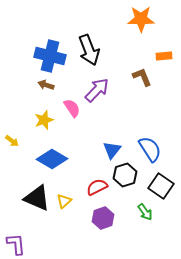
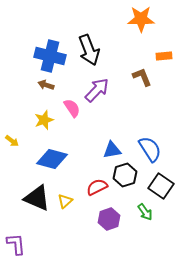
blue triangle: rotated 42 degrees clockwise
blue diamond: rotated 16 degrees counterclockwise
yellow triangle: moved 1 px right
purple hexagon: moved 6 px right, 1 px down
